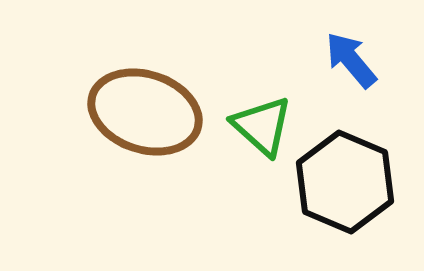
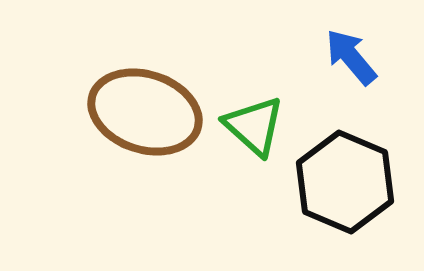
blue arrow: moved 3 px up
green triangle: moved 8 px left
